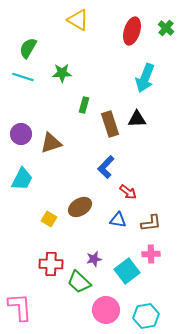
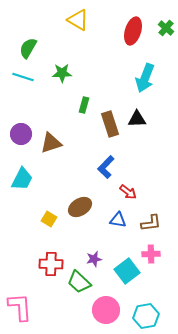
red ellipse: moved 1 px right
